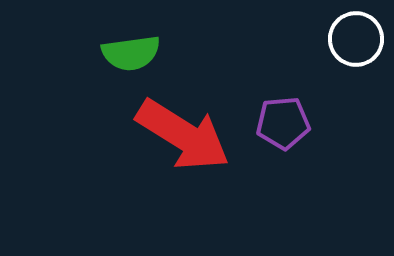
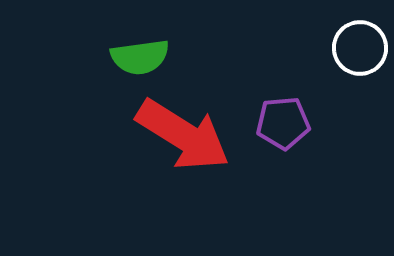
white circle: moved 4 px right, 9 px down
green semicircle: moved 9 px right, 4 px down
